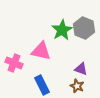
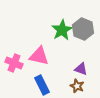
gray hexagon: moved 1 px left, 1 px down
pink triangle: moved 2 px left, 5 px down
